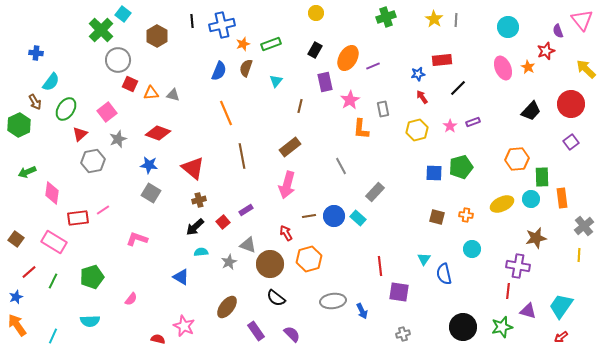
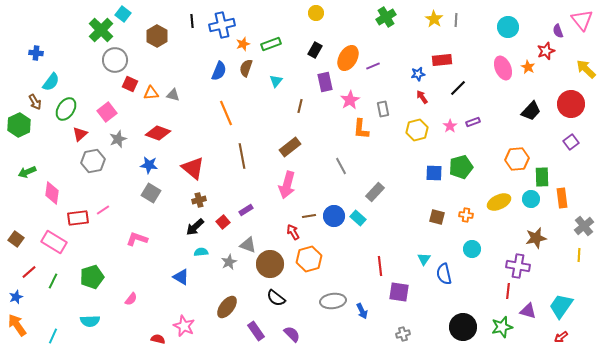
green cross at (386, 17): rotated 12 degrees counterclockwise
gray circle at (118, 60): moved 3 px left
yellow ellipse at (502, 204): moved 3 px left, 2 px up
red arrow at (286, 233): moved 7 px right, 1 px up
